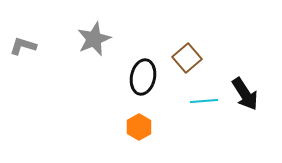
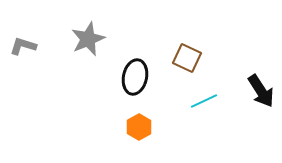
gray star: moved 6 px left
brown square: rotated 24 degrees counterclockwise
black ellipse: moved 8 px left
black arrow: moved 16 px right, 3 px up
cyan line: rotated 20 degrees counterclockwise
